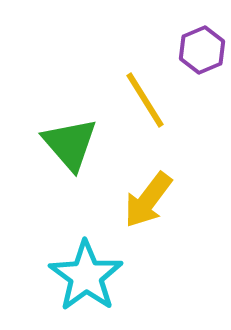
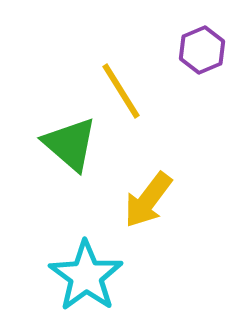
yellow line: moved 24 px left, 9 px up
green triangle: rotated 8 degrees counterclockwise
